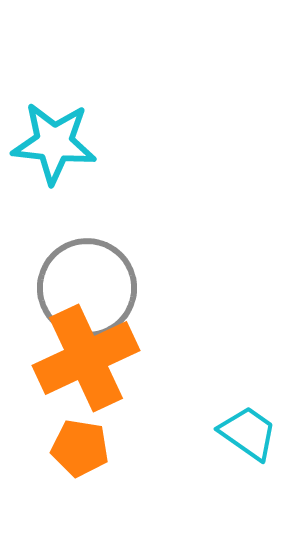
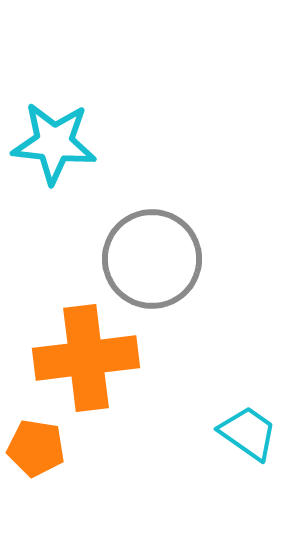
gray circle: moved 65 px right, 29 px up
orange cross: rotated 18 degrees clockwise
orange pentagon: moved 44 px left
